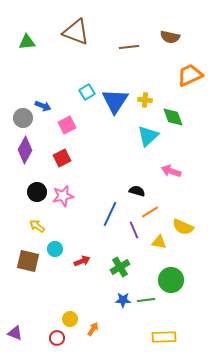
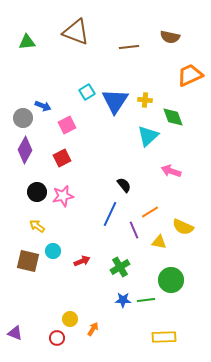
black semicircle: moved 13 px left, 6 px up; rotated 35 degrees clockwise
cyan circle: moved 2 px left, 2 px down
